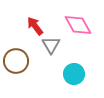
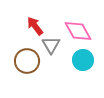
pink diamond: moved 6 px down
brown circle: moved 11 px right
cyan circle: moved 9 px right, 14 px up
